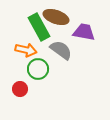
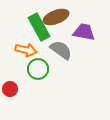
brown ellipse: rotated 40 degrees counterclockwise
red circle: moved 10 px left
